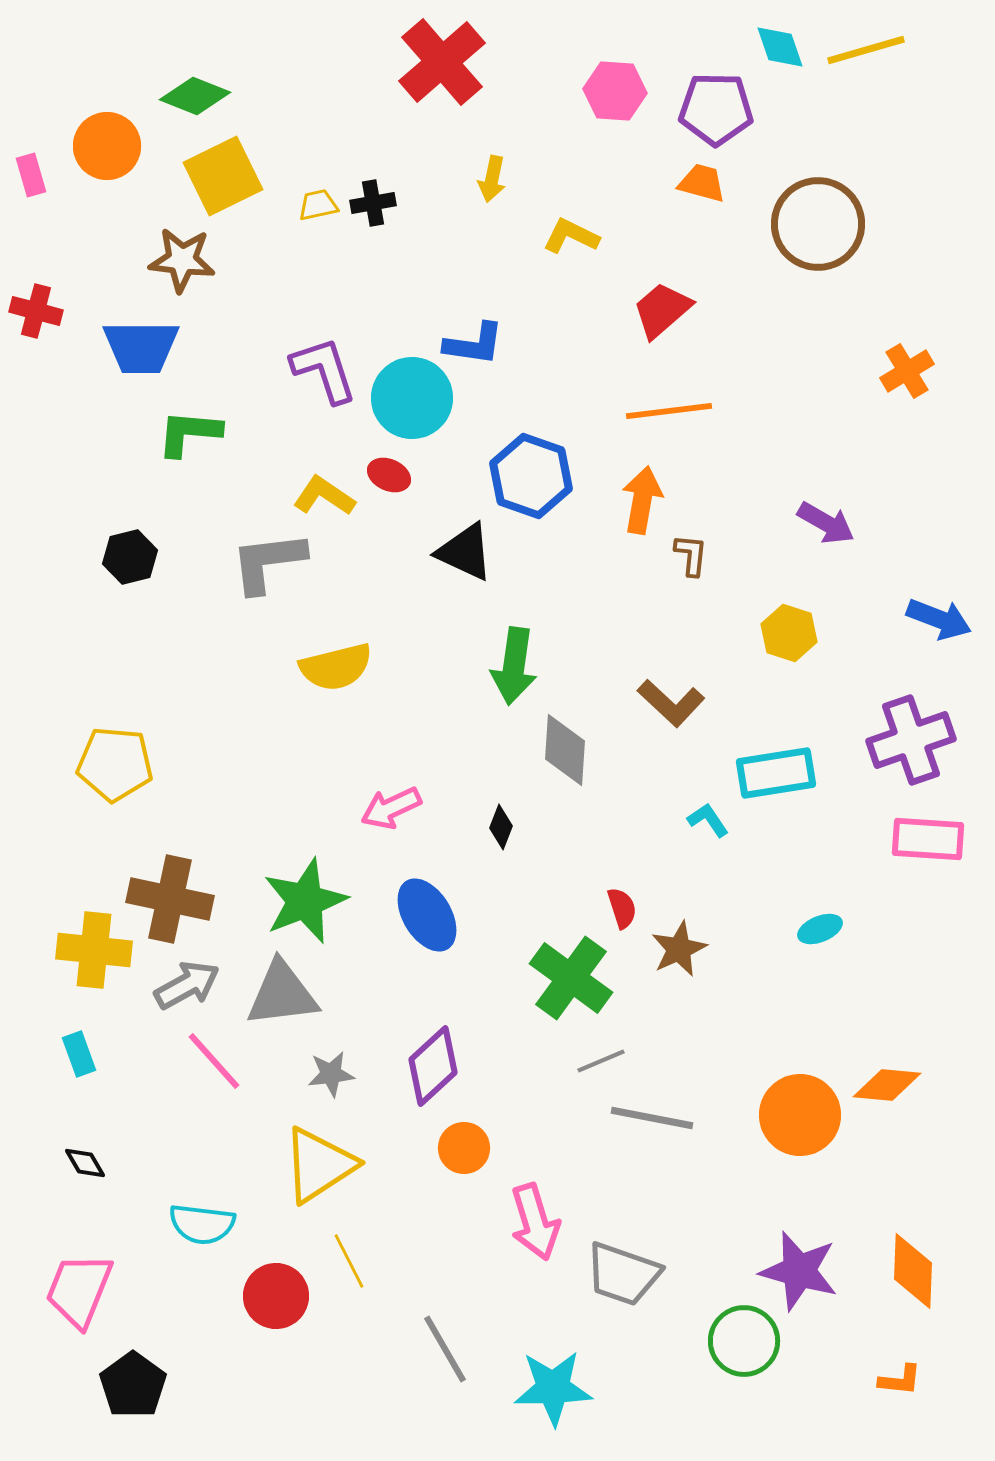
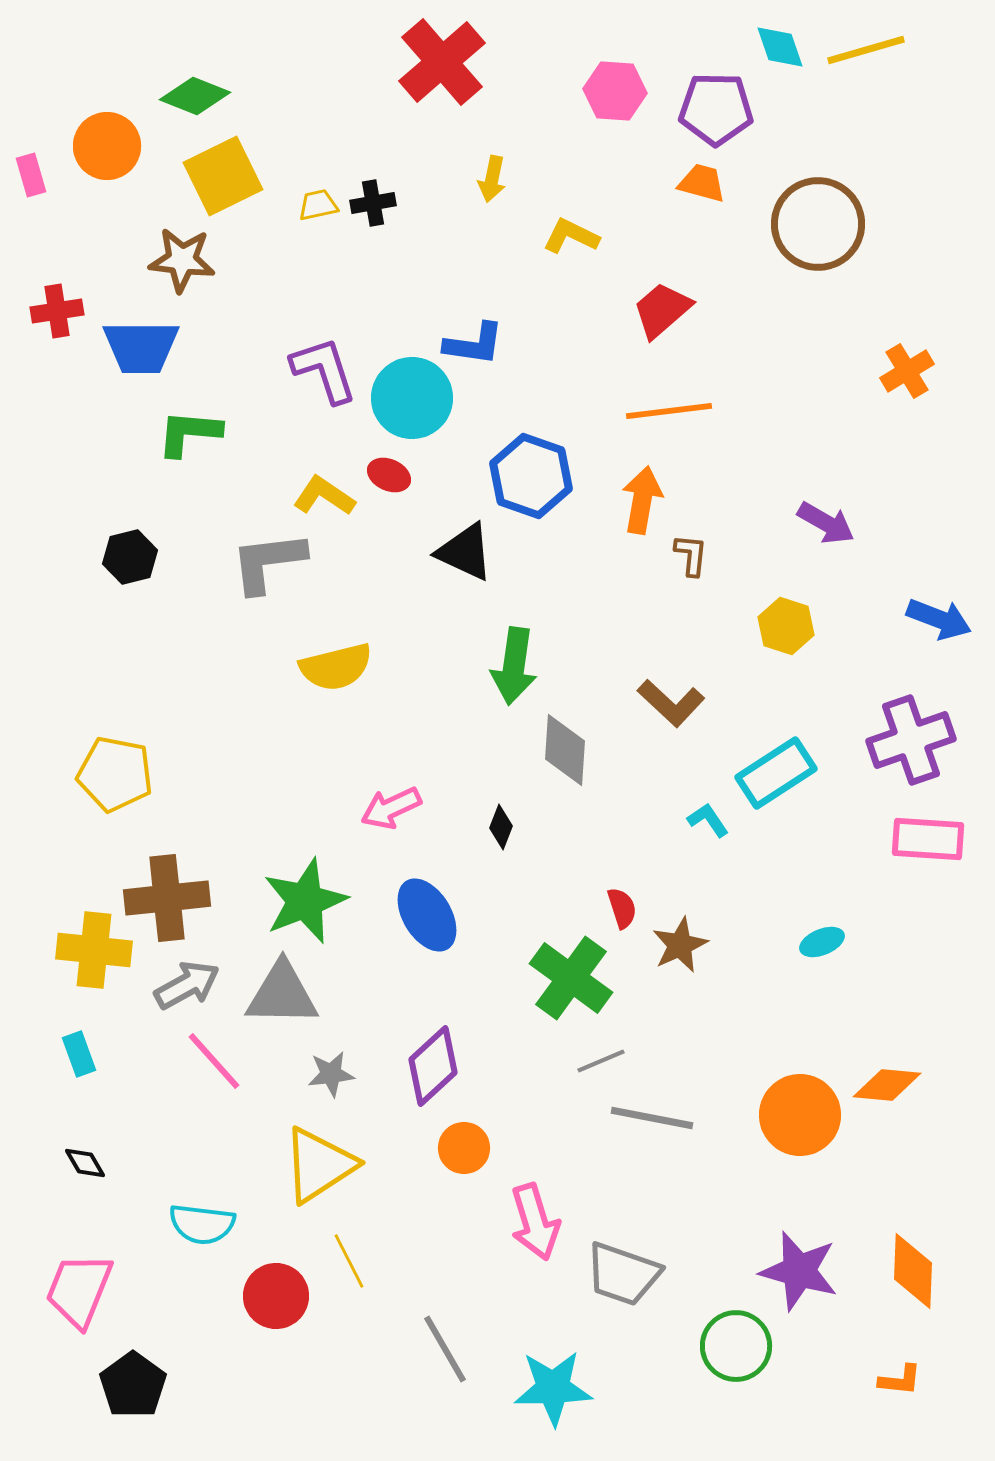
red cross at (36, 311): moved 21 px right; rotated 24 degrees counterclockwise
yellow hexagon at (789, 633): moved 3 px left, 7 px up
yellow pentagon at (115, 764): moved 10 px down; rotated 6 degrees clockwise
cyan rectangle at (776, 773): rotated 24 degrees counterclockwise
brown cross at (170, 899): moved 3 px left, 1 px up; rotated 18 degrees counterclockwise
cyan ellipse at (820, 929): moved 2 px right, 13 px down
brown star at (679, 949): moved 1 px right, 4 px up
gray triangle at (282, 994): rotated 8 degrees clockwise
green circle at (744, 1341): moved 8 px left, 5 px down
